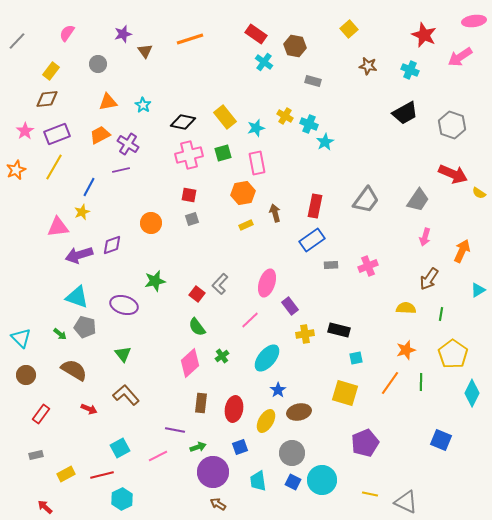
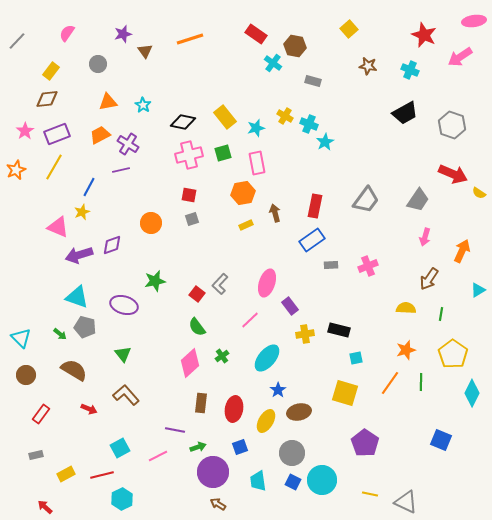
cyan cross at (264, 62): moved 9 px right, 1 px down
pink triangle at (58, 227): rotated 30 degrees clockwise
purple pentagon at (365, 443): rotated 16 degrees counterclockwise
